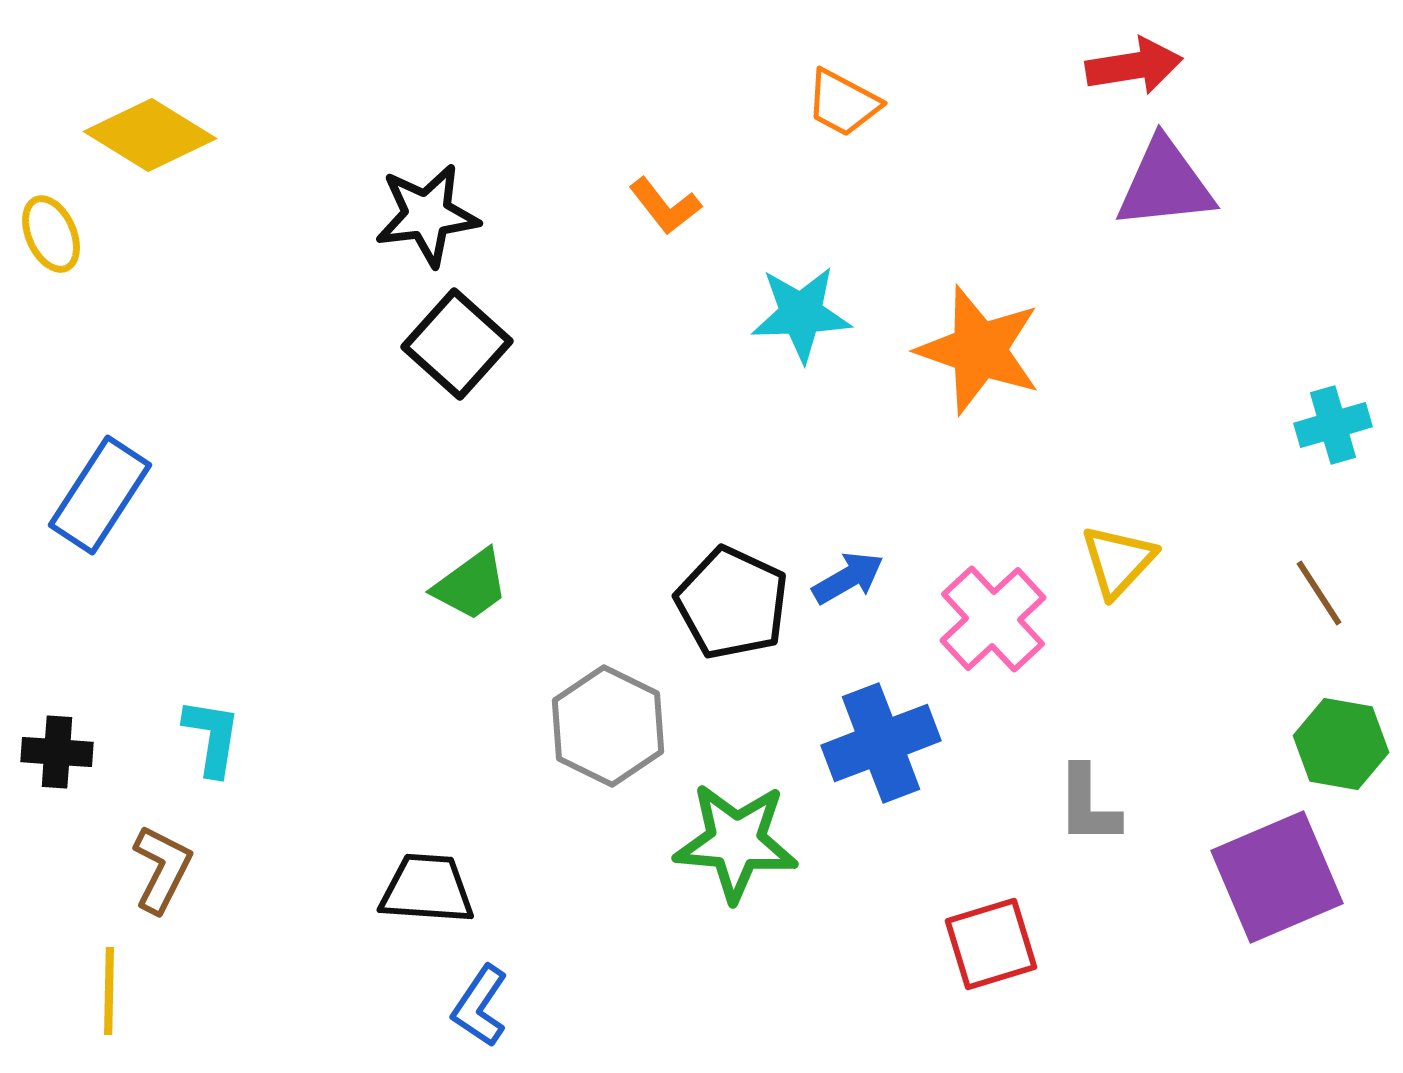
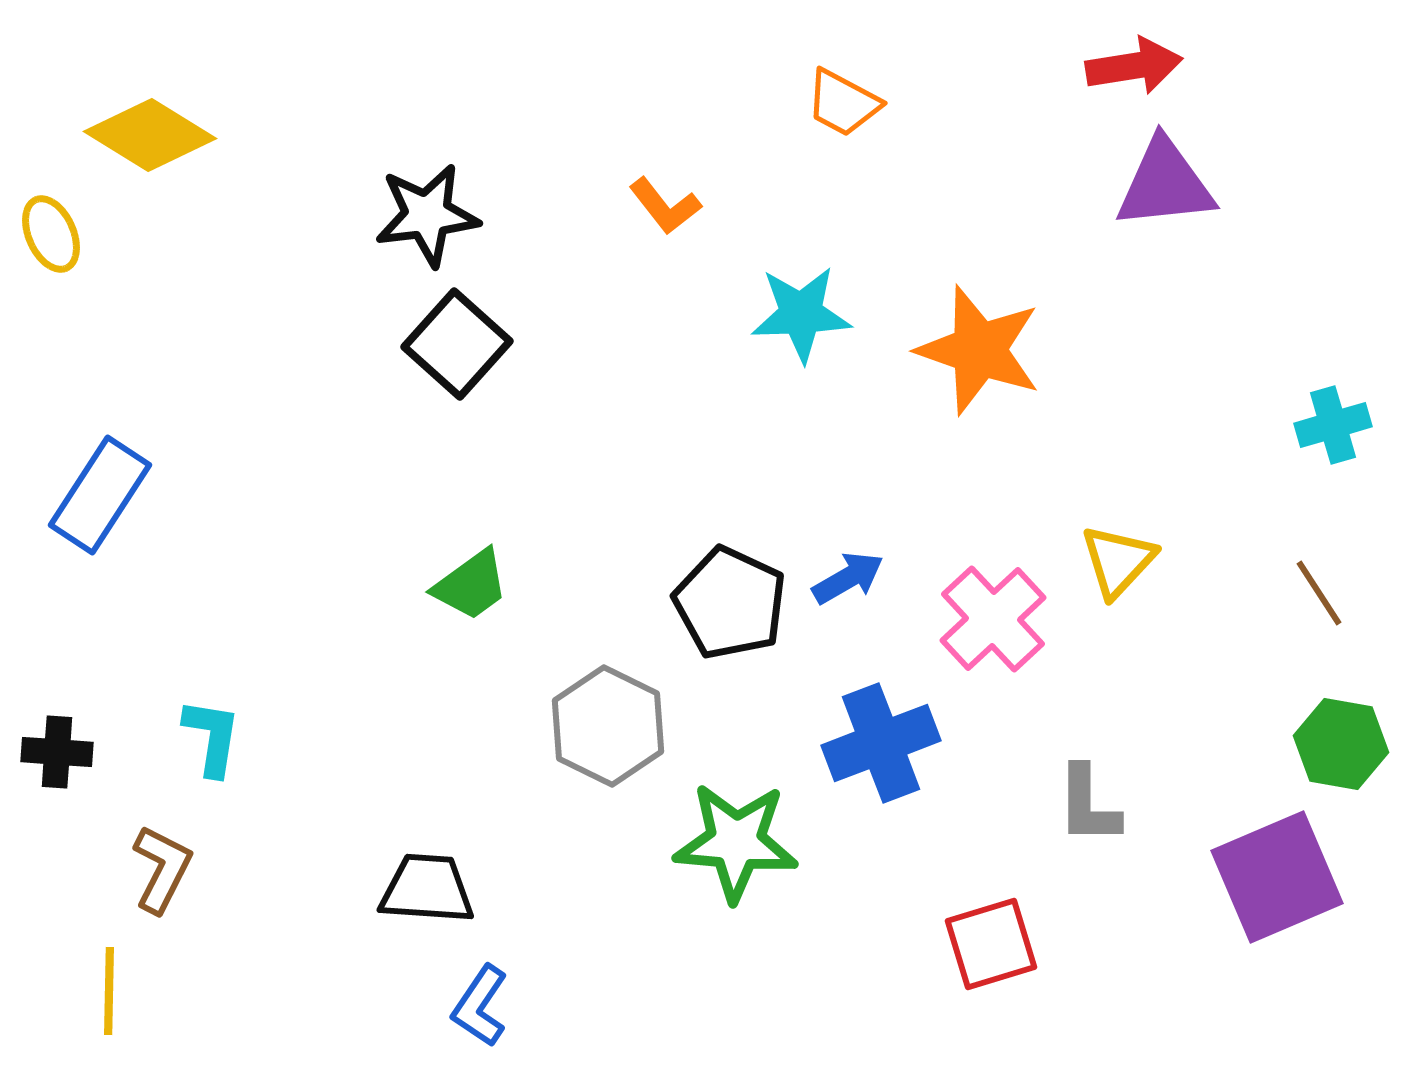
black pentagon: moved 2 px left
